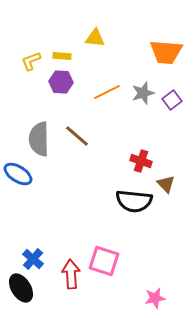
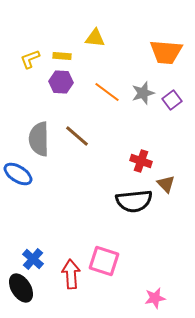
yellow L-shape: moved 1 px left, 2 px up
orange line: rotated 64 degrees clockwise
black semicircle: rotated 12 degrees counterclockwise
